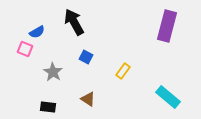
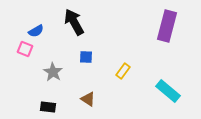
blue semicircle: moved 1 px left, 1 px up
blue square: rotated 24 degrees counterclockwise
cyan rectangle: moved 6 px up
